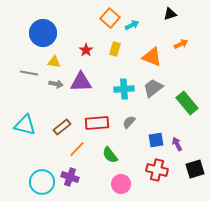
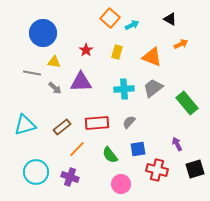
black triangle: moved 5 px down; rotated 48 degrees clockwise
yellow rectangle: moved 2 px right, 3 px down
gray line: moved 3 px right
gray arrow: moved 1 px left, 4 px down; rotated 32 degrees clockwise
cyan triangle: rotated 30 degrees counterclockwise
blue square: moved 18 px left, 9 px down
cyan circle: moved 6 px left, 10 px up
